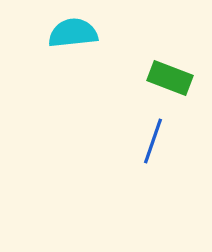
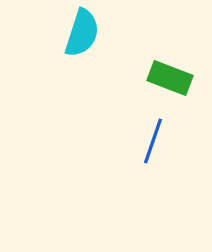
cyan semicircle: moved 9 px right; rotated 114 degrees clockwise
